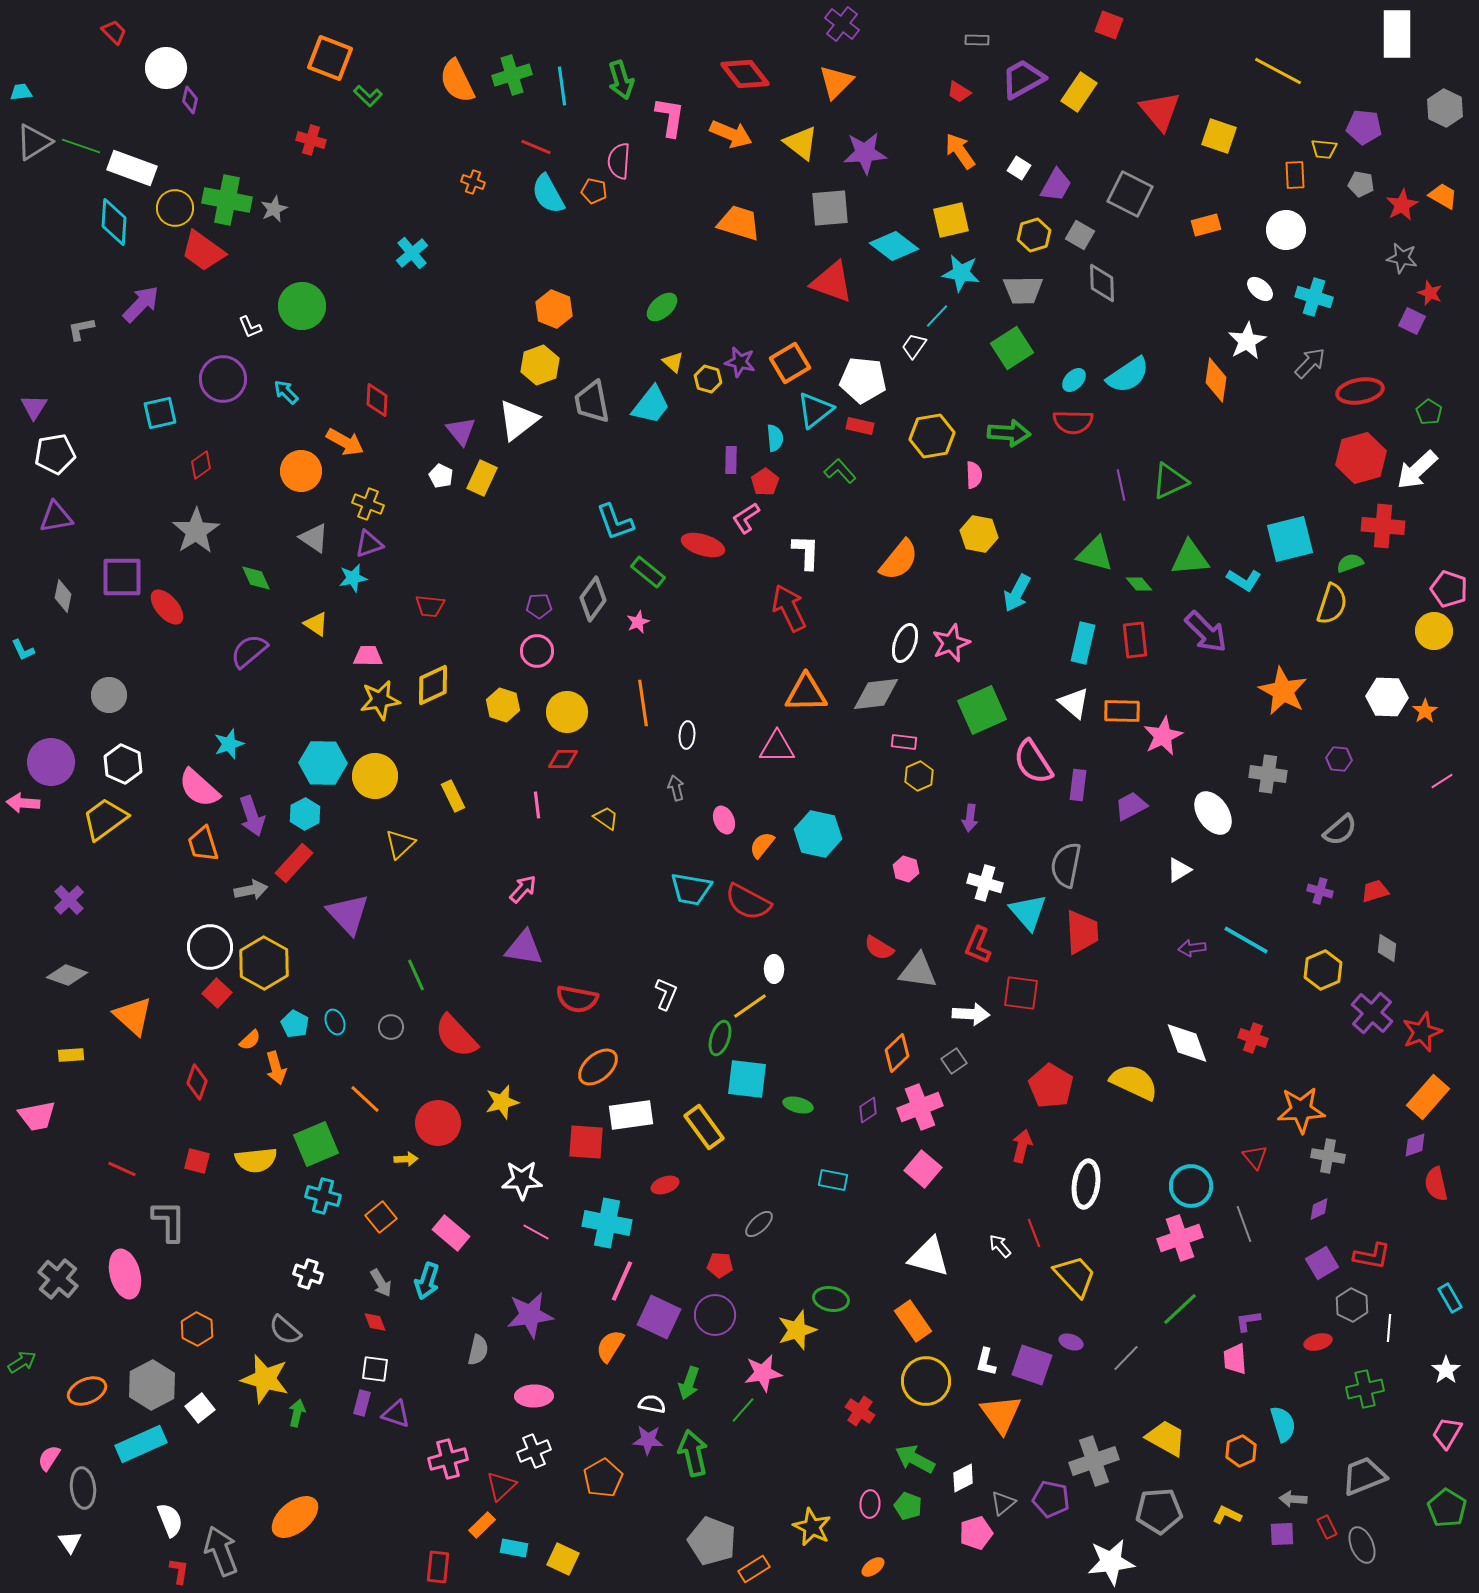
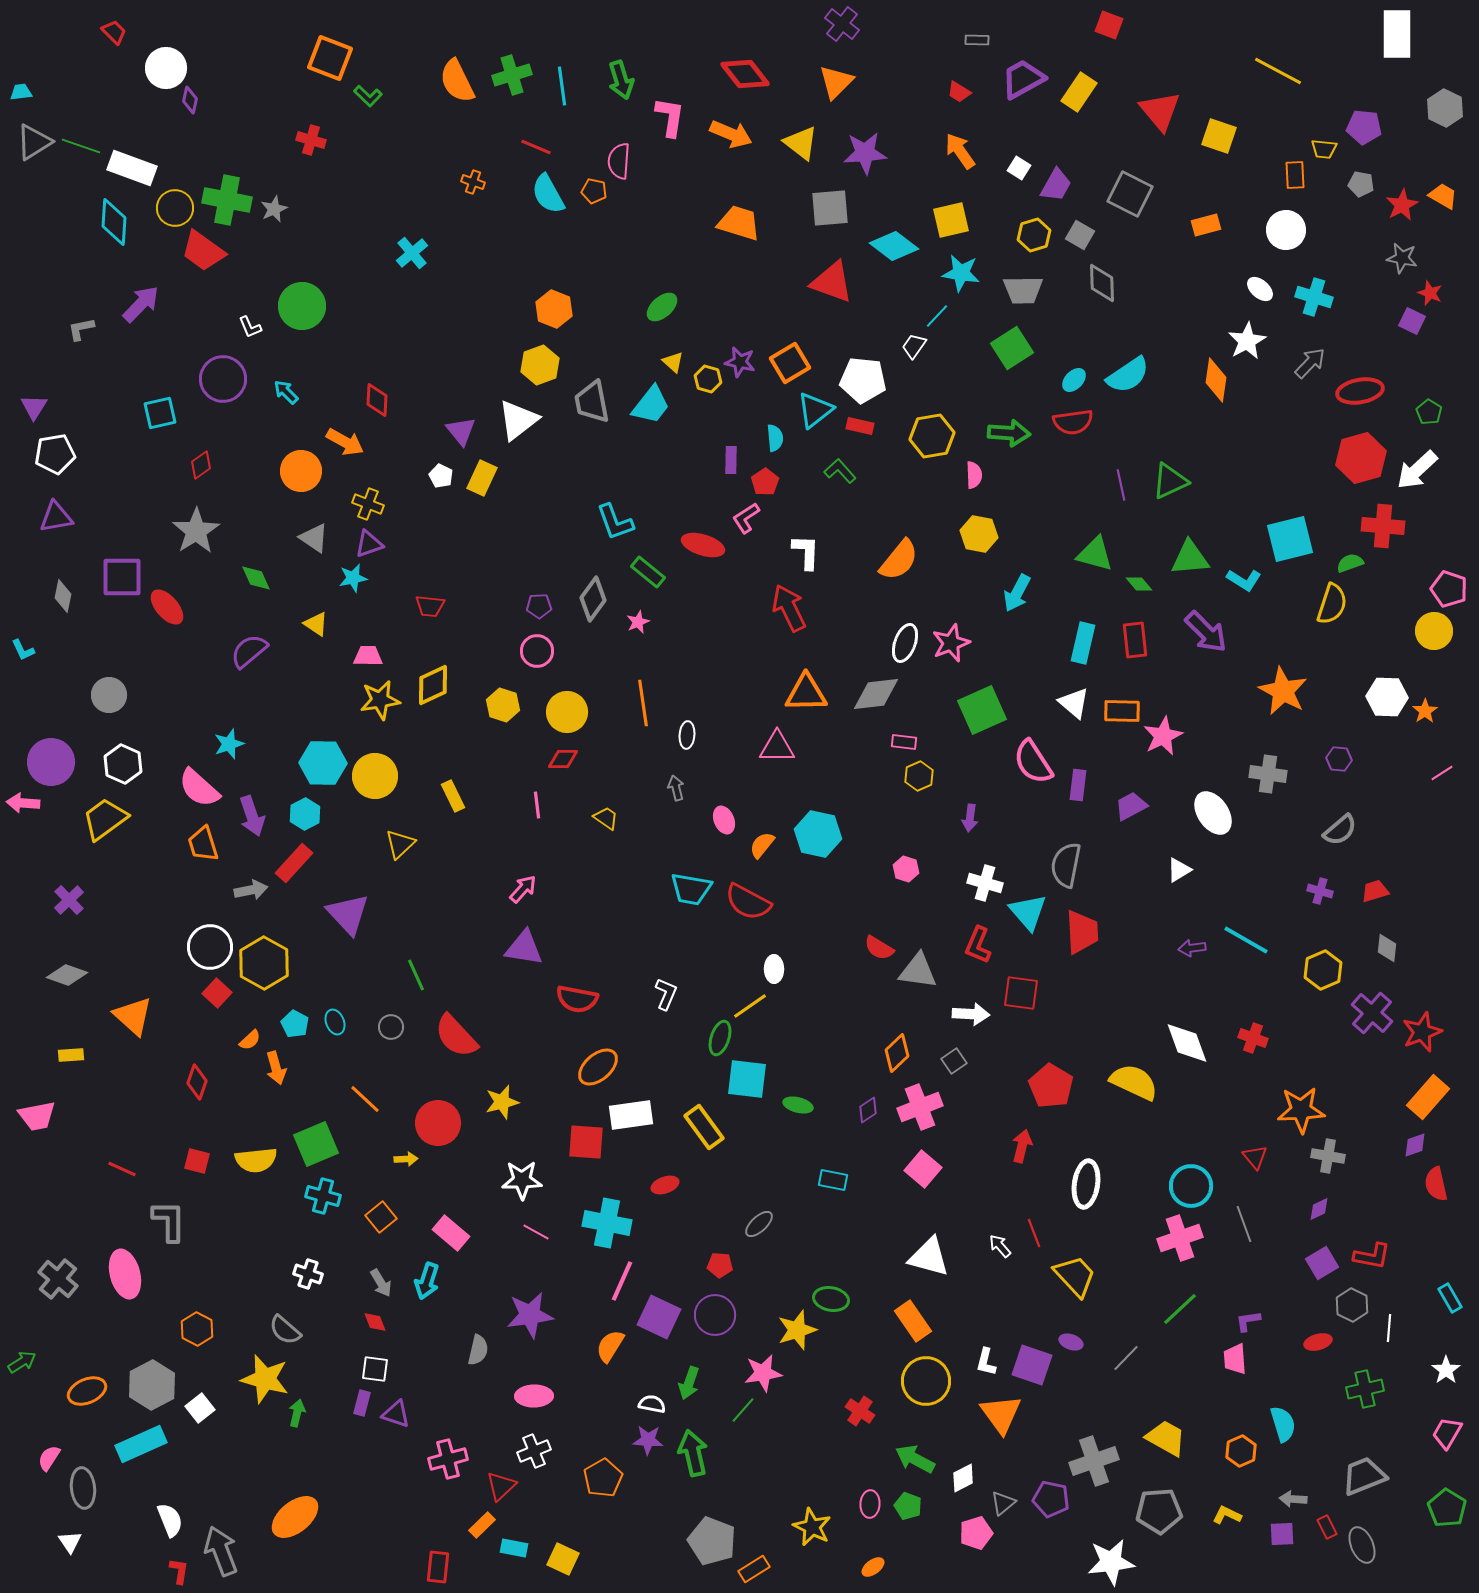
red semicircle at (1073, 422): rotated 9 degrees counterclockwise
pink line at (1442, 781): moved 8 px up
